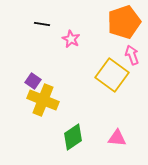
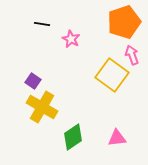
yellow cross: moved 1 px left, 7 px down; rotated 8 degrees clockwise
pink triangle: rotated 12 degrees counterclockwise
